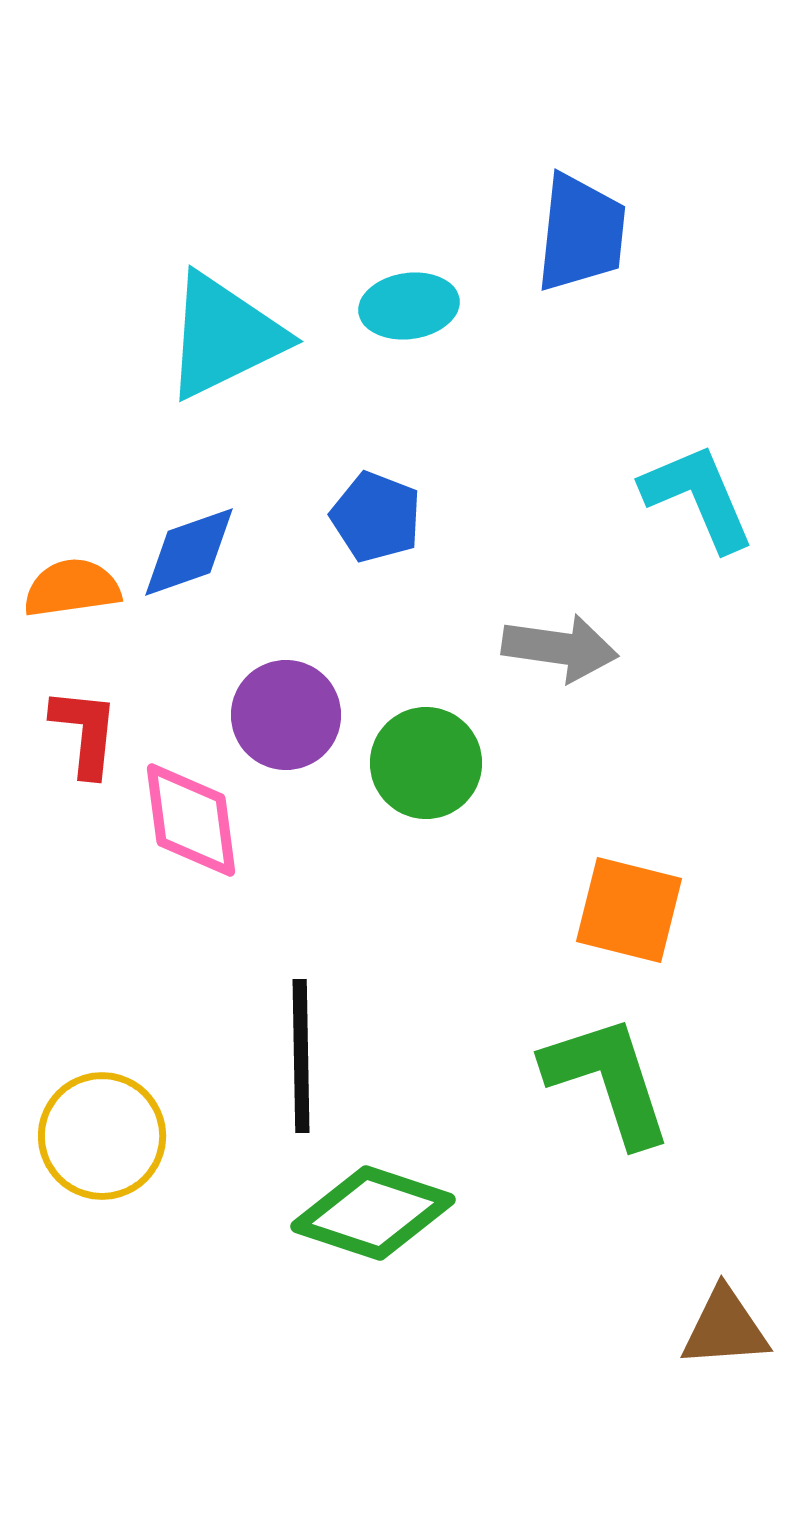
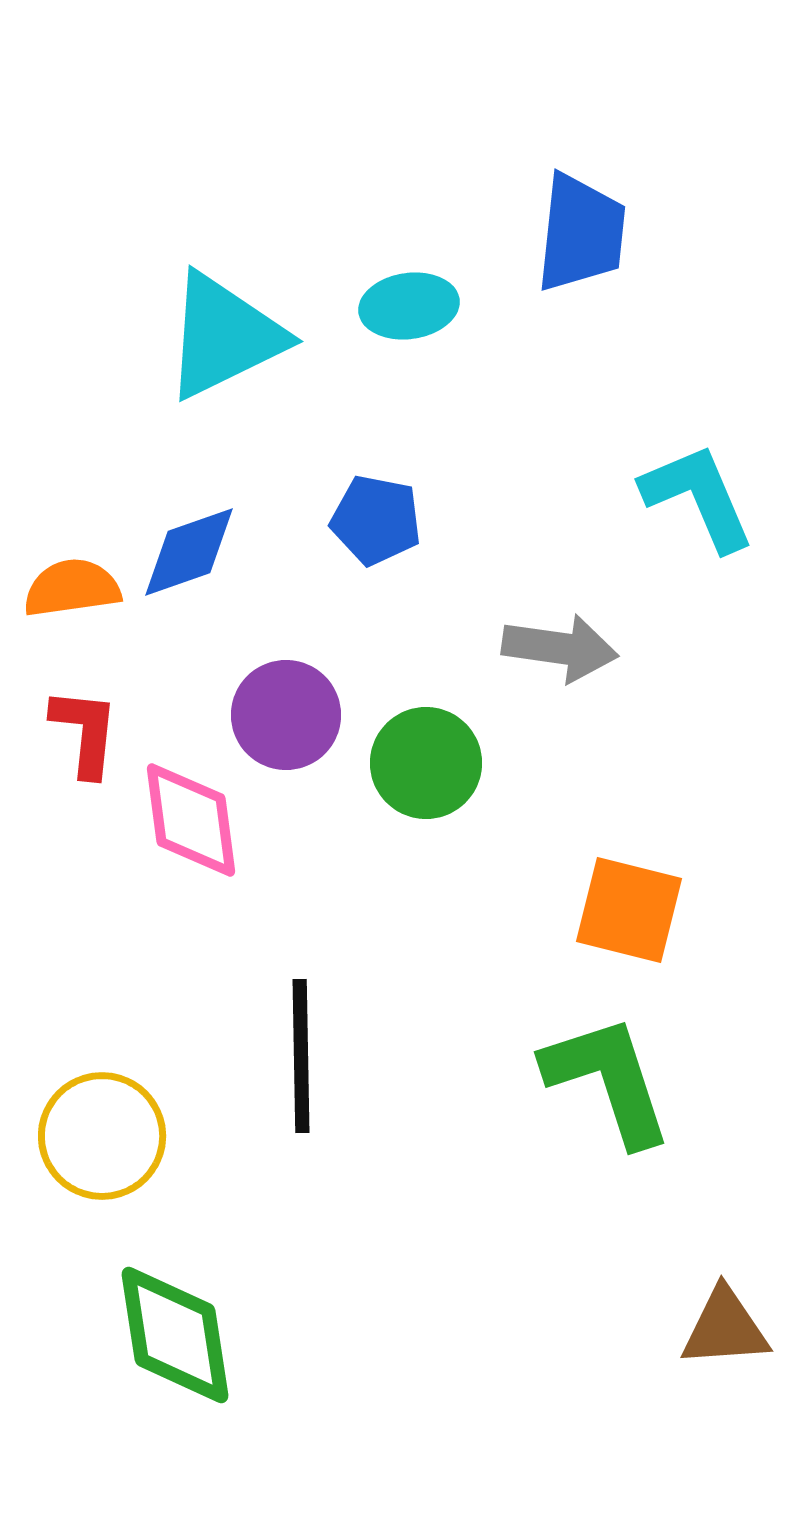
blue pentagon: moved 3 px down; rotated 10 degrees counterclockwise
green diamond: moved 198 px left, 122 px down; rotated 63 degrees clockwise
